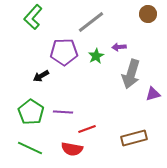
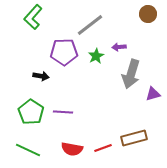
gray line: moved 1 px left, 3 px down
black arrow: rotated 140 degrees counterclockwise
red line: moved 16 px right, 19 px down
green line: moved 2 px left, 2 px down
